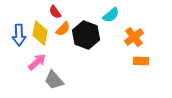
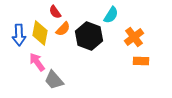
cyan semicircle: rotated 18 degrees counterclockwise
black hexagon: moved 3 px right, 1 px down
pink arrow: rotated 84 degrees counterclockwise
